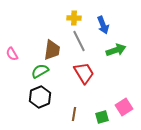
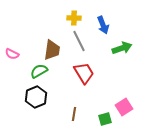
green arrow: moved 6 px right, 2 px up
pink semicircle: rotated 32 degrees counterclockwise
green semicircle: moved 1 px left
black hexagon: moved 4 px left
green square: moved 3 px right, 2 px down
